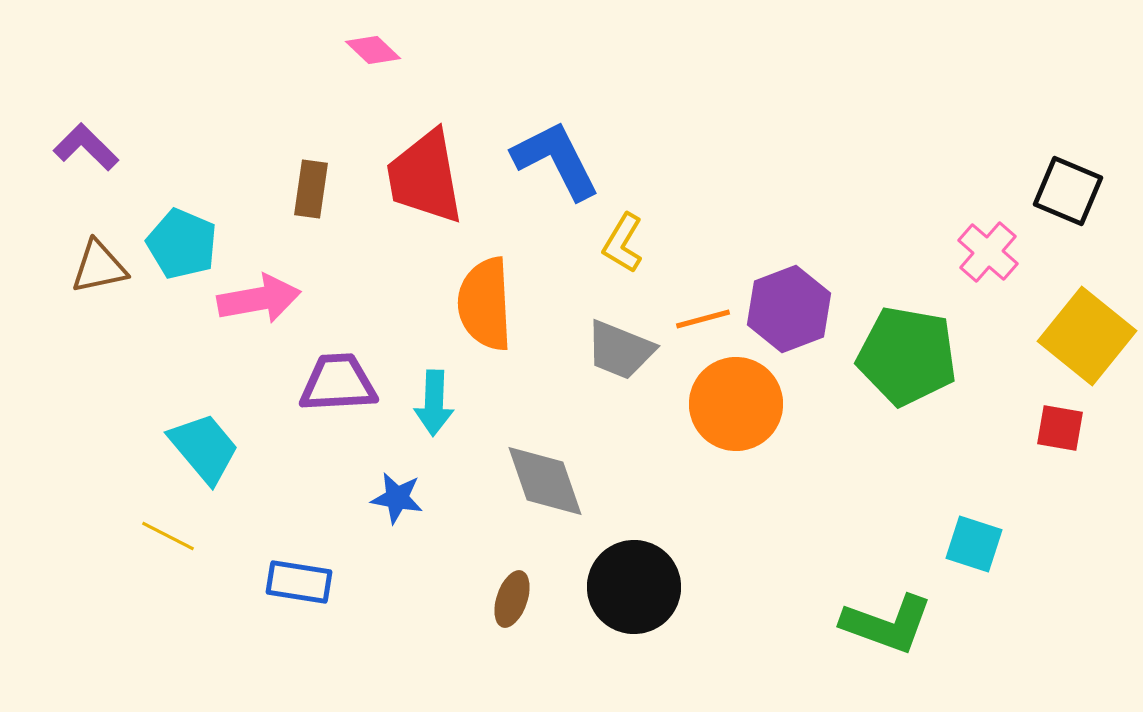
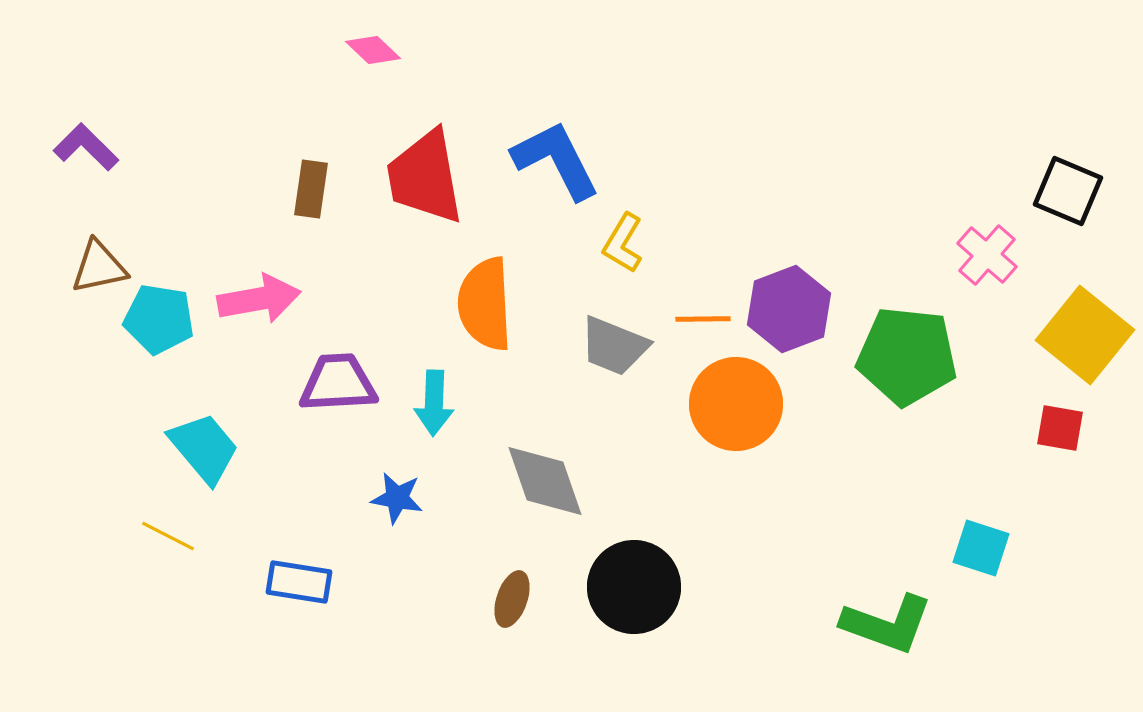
cyan pentagon: moved 23 px left, 75 px down; rotated 14 degrees counterclockwise
pink cross: moved 1 px left, 3 px down
orange line: rotated 14 degrees clockwise
yellow square: moved 2 px left, 1 px up
gray trapezoid: moved 6 px left, 4 px up
green pentagon: rotated 4 degrees counterclockwise
cyan square: moved 7 px right, 4 px down
